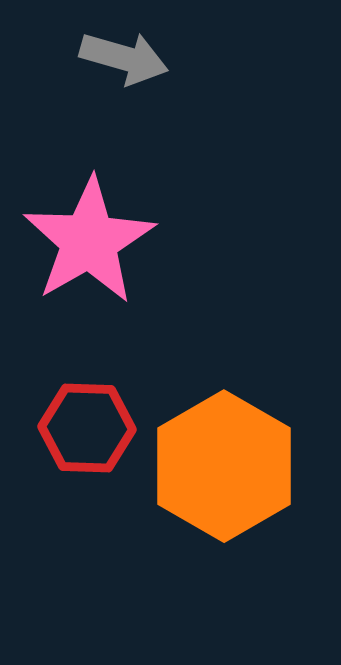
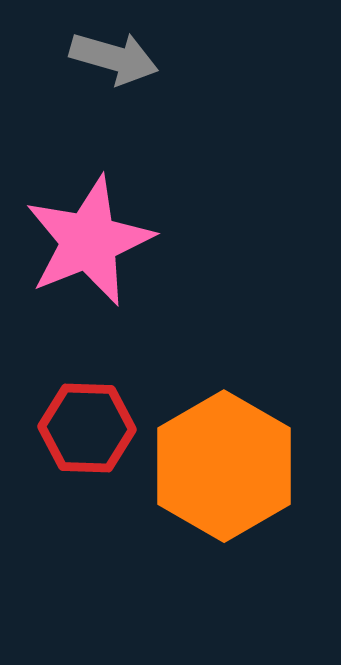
gray arrow: moved 10 px left
pink star: rotated 8 degrees clockwise
